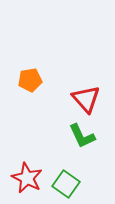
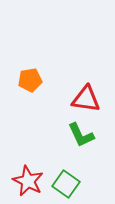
red triangle: rotated 40 degrees counterclockwise
green L-shape: moved 1 px left, 1 px up
red star: moved 1 px right, 3 px down
